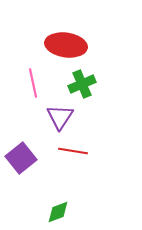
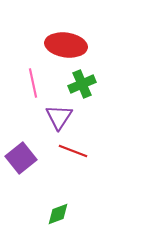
purple triangle: moved 1 px left
red line: rotated 12 degrees clockwise
green diamond: moved 2 px down
